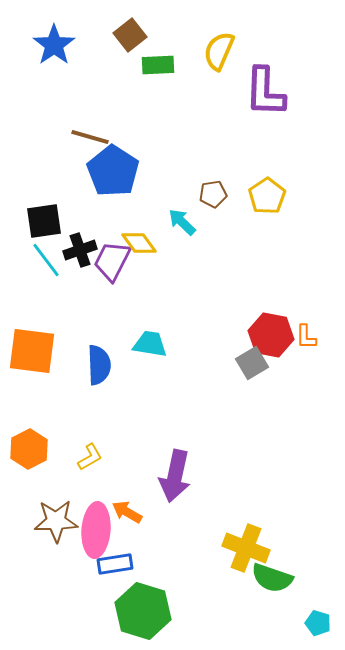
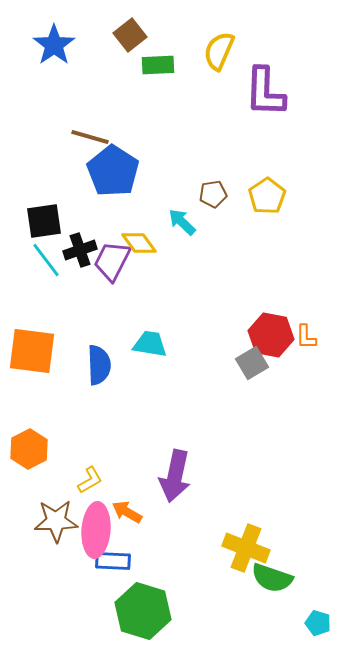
yellow L-shape: moved 23 px down
blue rectangle: moved 2 px left, 3 px up; rotated 12 degrees clockwise
